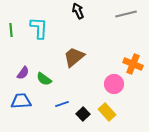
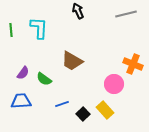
brown trapezoid: moved 2 px left, 4 px down; rotated 110 degrees counterclockwise
yellow rectangle: moved 2 px left, 2 px up
